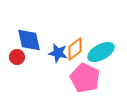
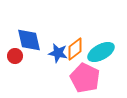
red circle: moved 2 px left, 1 px up
